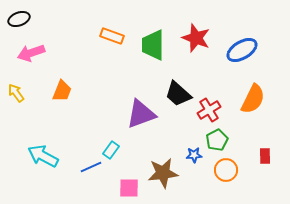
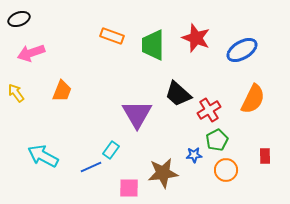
purple triangle: moved 4 px left; rotated 40 degrees counterclockwise
